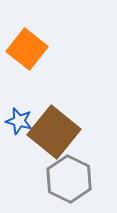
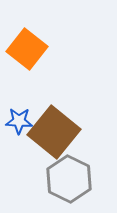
blue star: rotated 12 degrees counterclockwise
